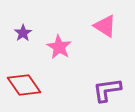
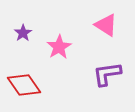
pink triangle: moved 1 px right, 1 px up
pink star: rotated 10 degrees clockwise
purple L-shape: moved 16 px up
